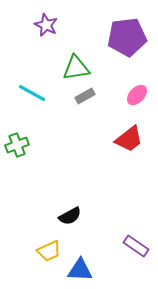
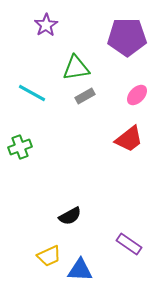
purple star: rotated 15 degrees clockwise
purple pentagon: rotated 6 degrees clockwise
green cross: moved 3 px right, 2 px down
purple rectangle: moved 7 px left, 2 px up
yellow trapezoid: moved 5 px down
